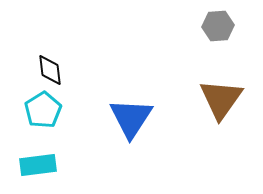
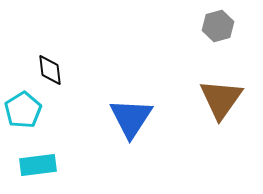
gray hexagon: rotated 12 degrees counterclockwise
cyan pentagon: moved 20 px left
